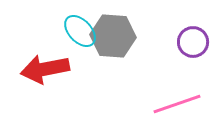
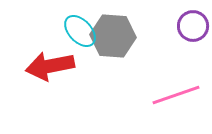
purple circle: moved 16 px up
red arrow: moved 5 px right, 3 px up
pink line: moved 1 px left, 9 px up
